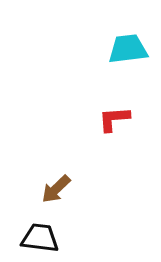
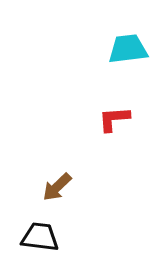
brown arrow: moved 1 px right, 2 px up
black trapezoid: moved 1 px up
